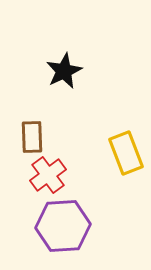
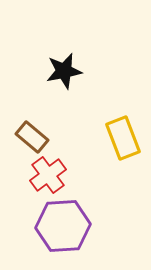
black star: rotated 15 degrees clockwise
brown rectangle: rotated 48 degrees counterclockwise
yellow rectangle: moved 3 px left, 15 px up
